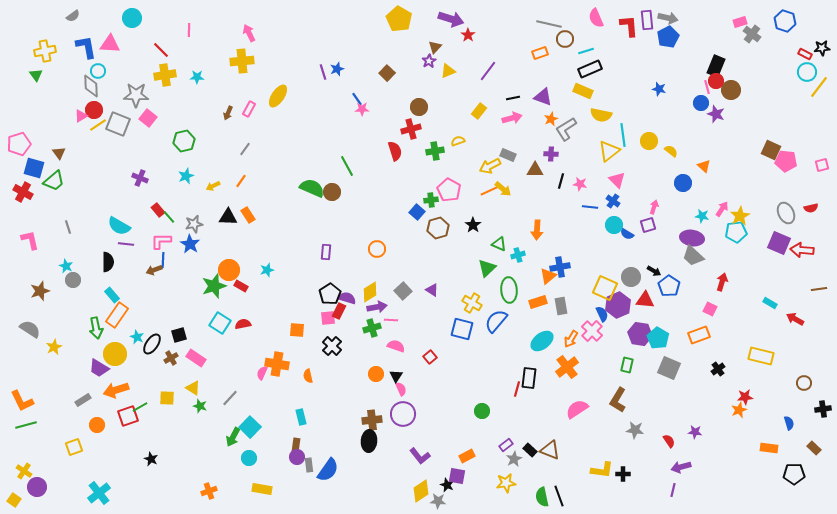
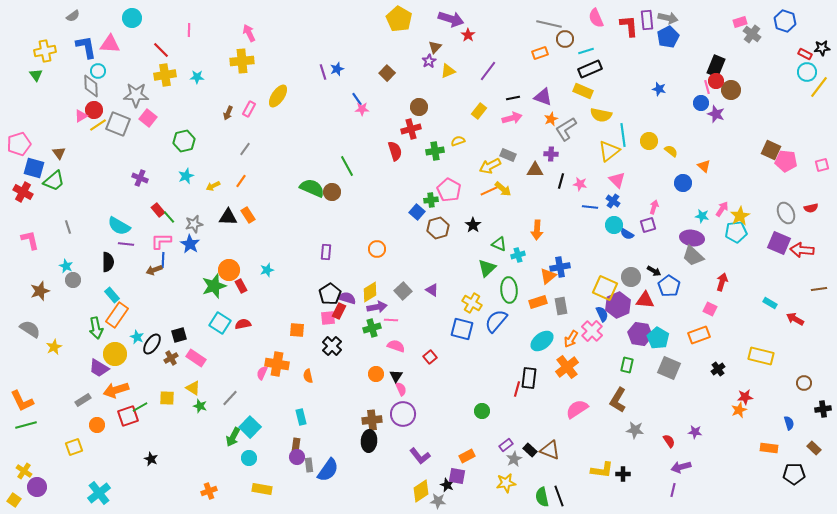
red rectangle at (241, 286): rotated 32 degrees clockwise
